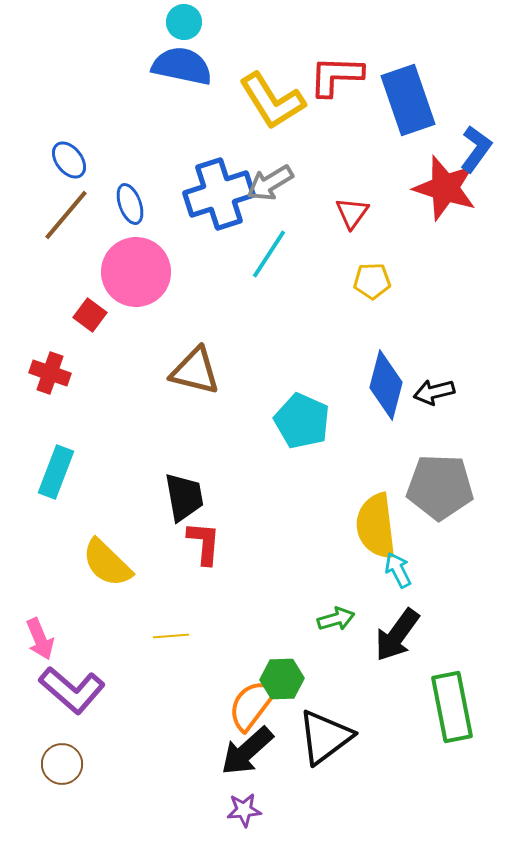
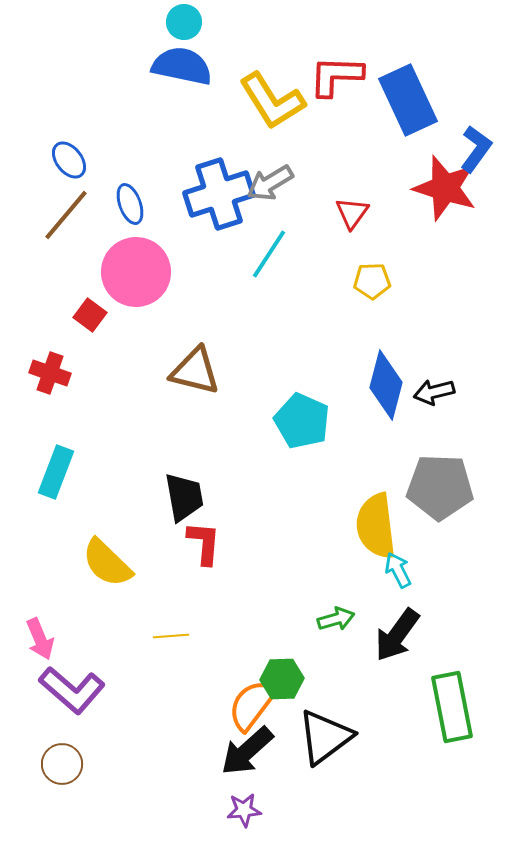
blue rectangle at (408, 100): rotated 6 degrees counterclockwise
